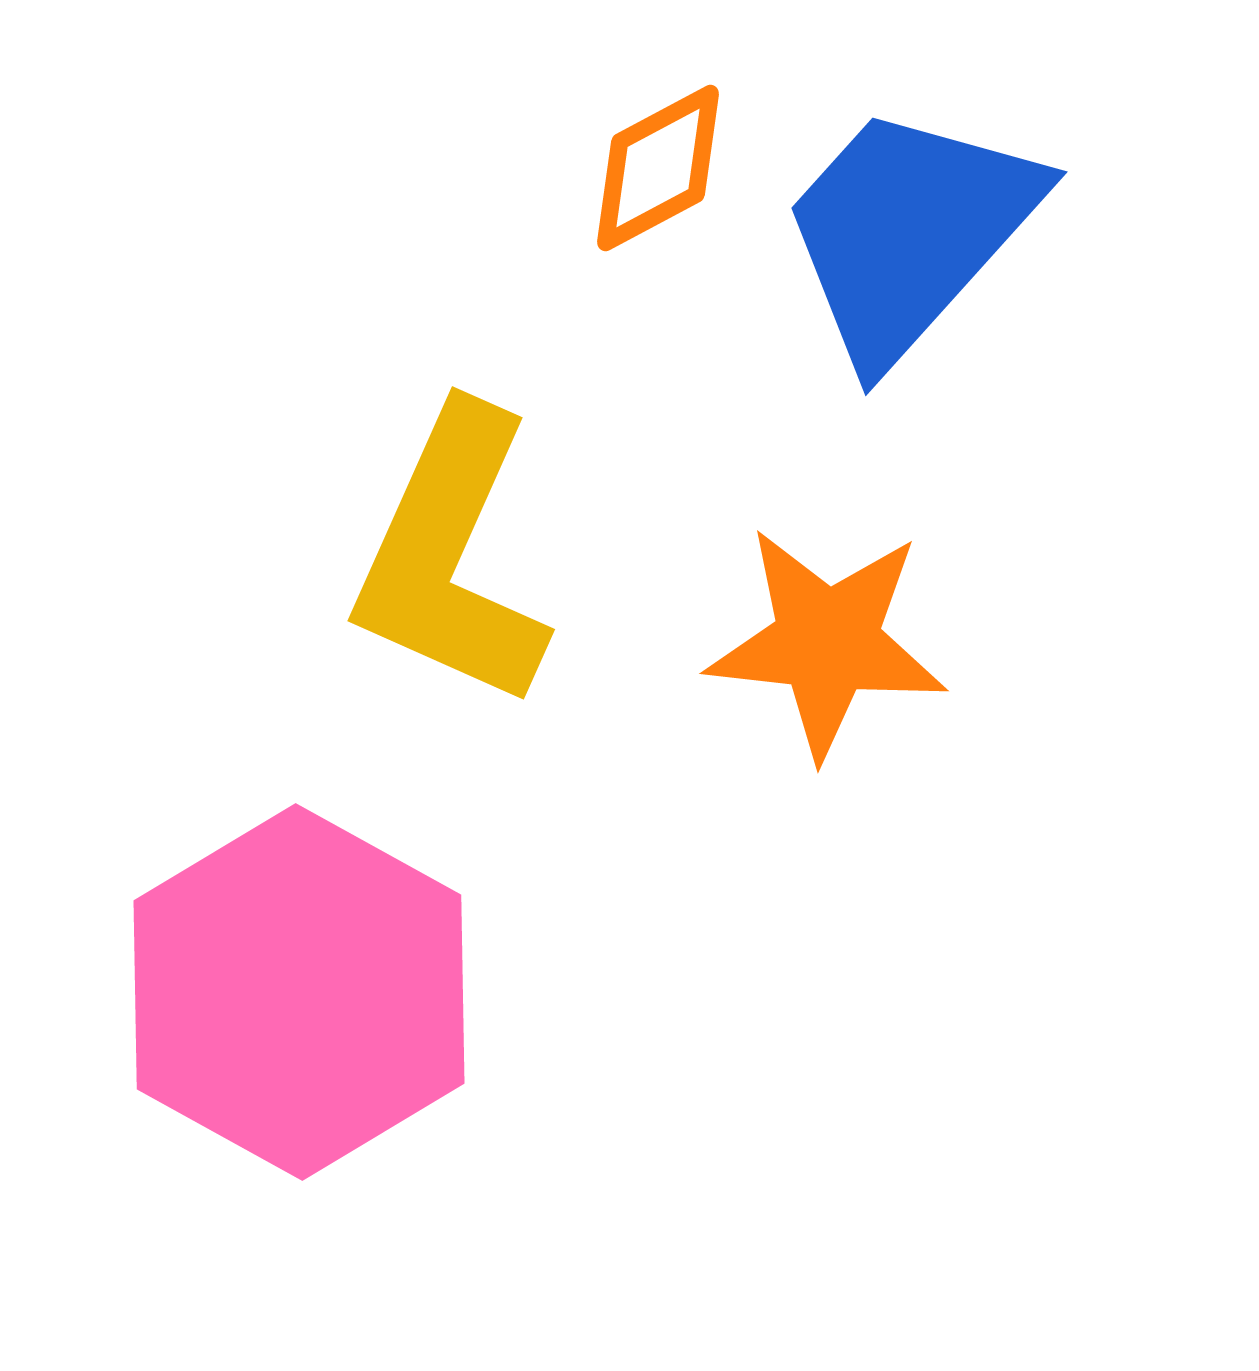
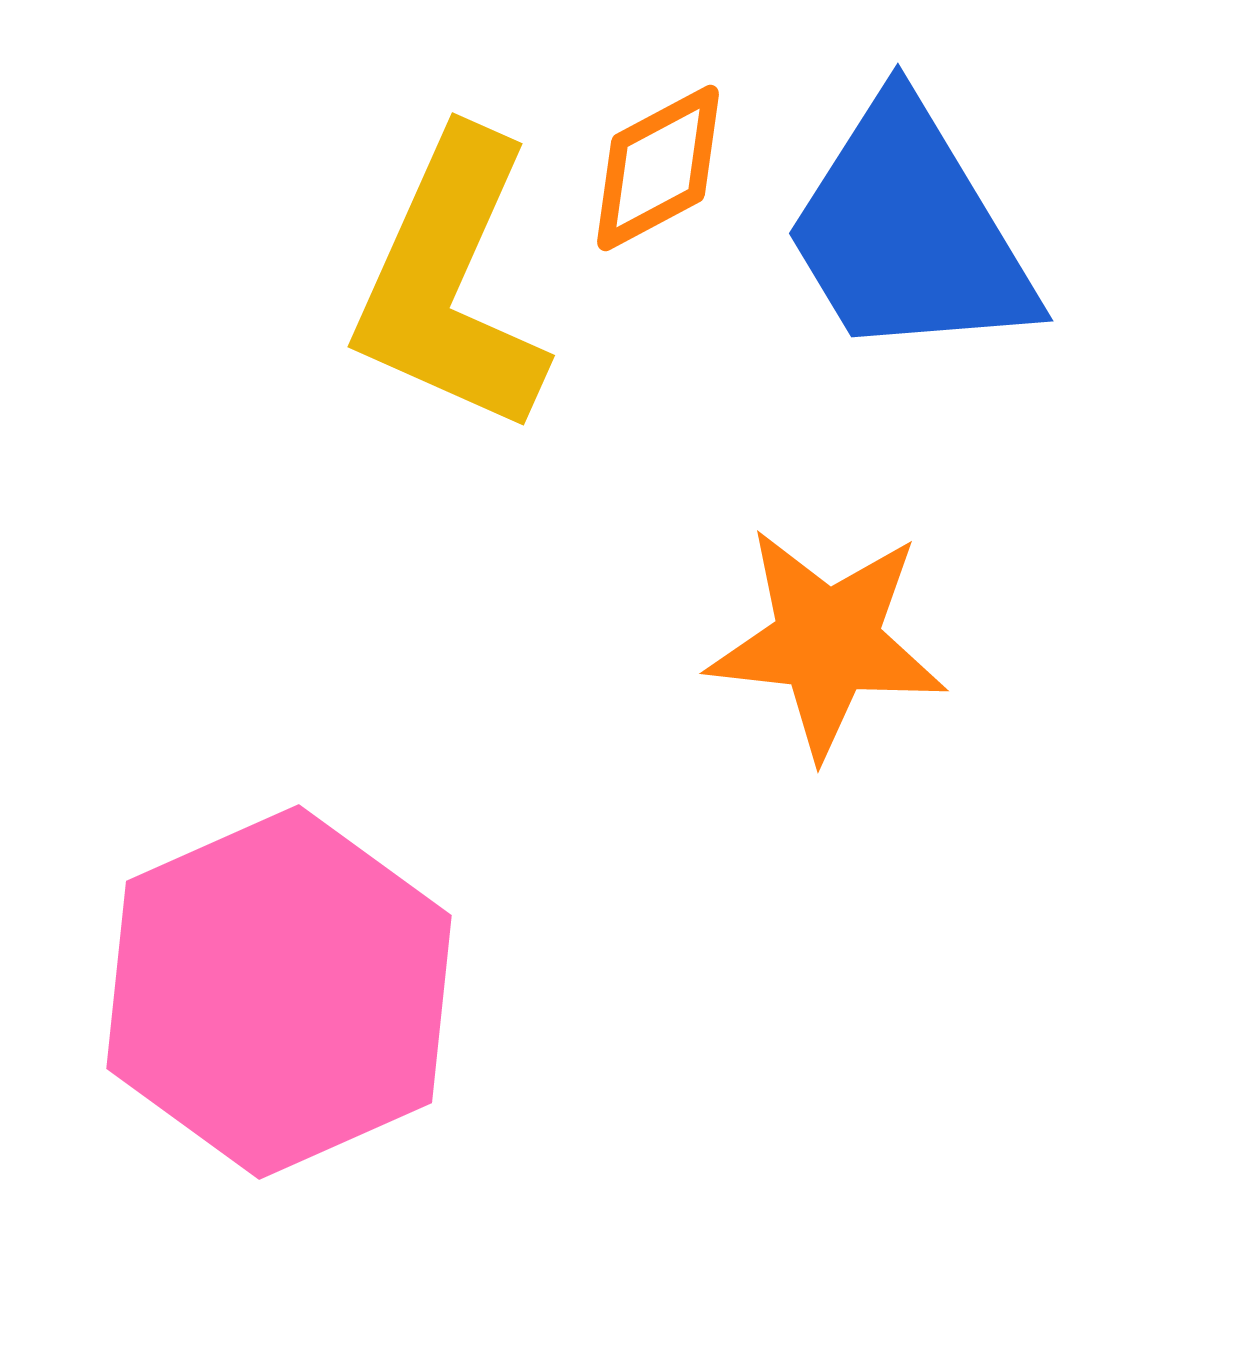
blue trapezoid: rotated 73 degrees counterclockwise
yellow L-shape: moved 274 px up
pink hexagon: moved 20 px left; rotated 7 degrees clockwise
